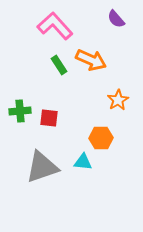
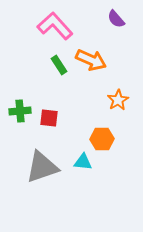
orange hexagon: moved 1 px right, 1 px down
